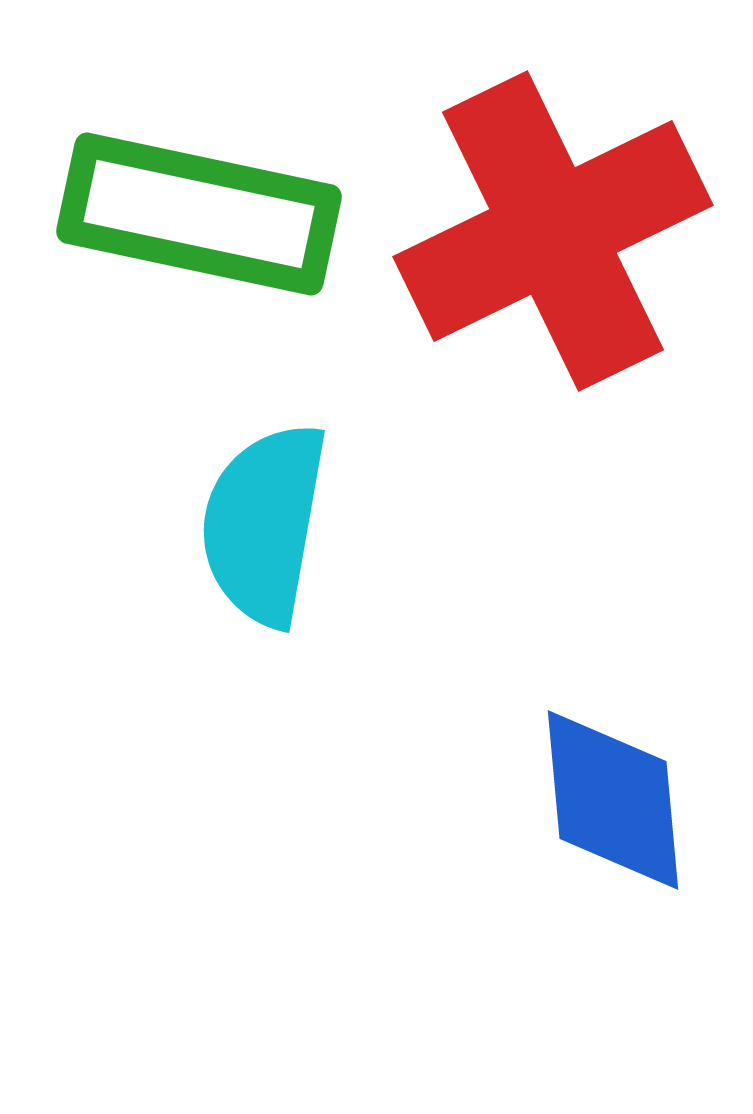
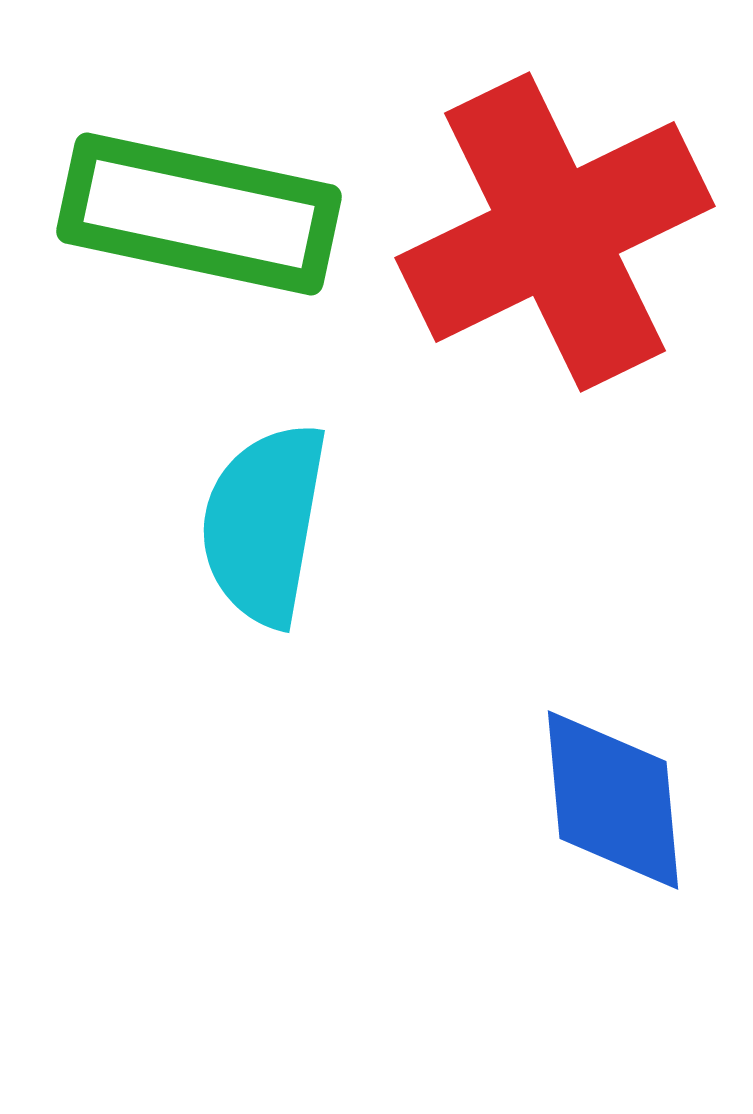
red cross: moved 2 px right, 1 px down
